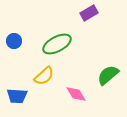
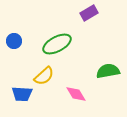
green semicircle: moved 4 px up; rotated 30 degrees clockwise
blue trapezoid: moved 5 px right, 2 px up
